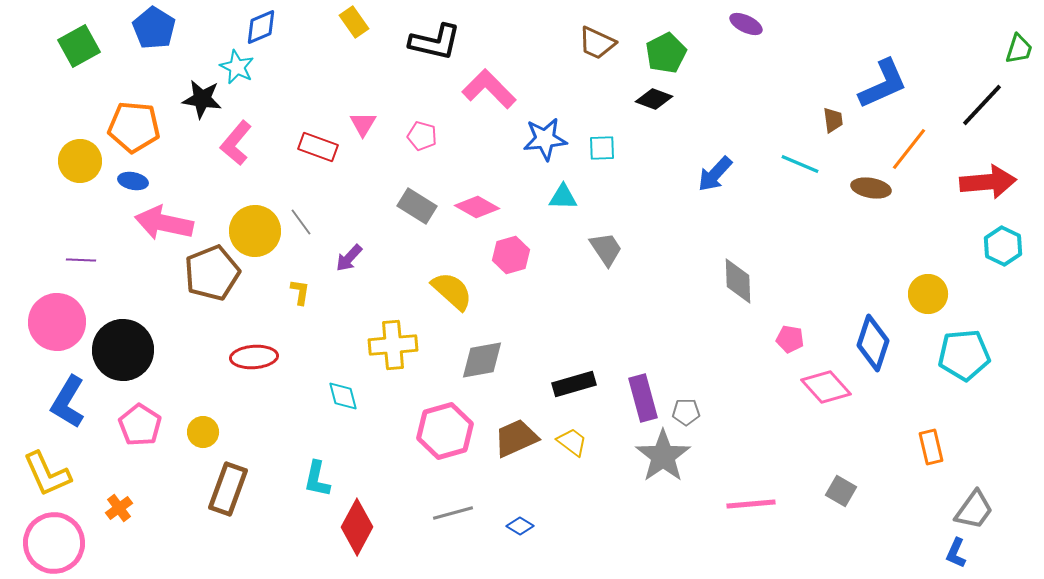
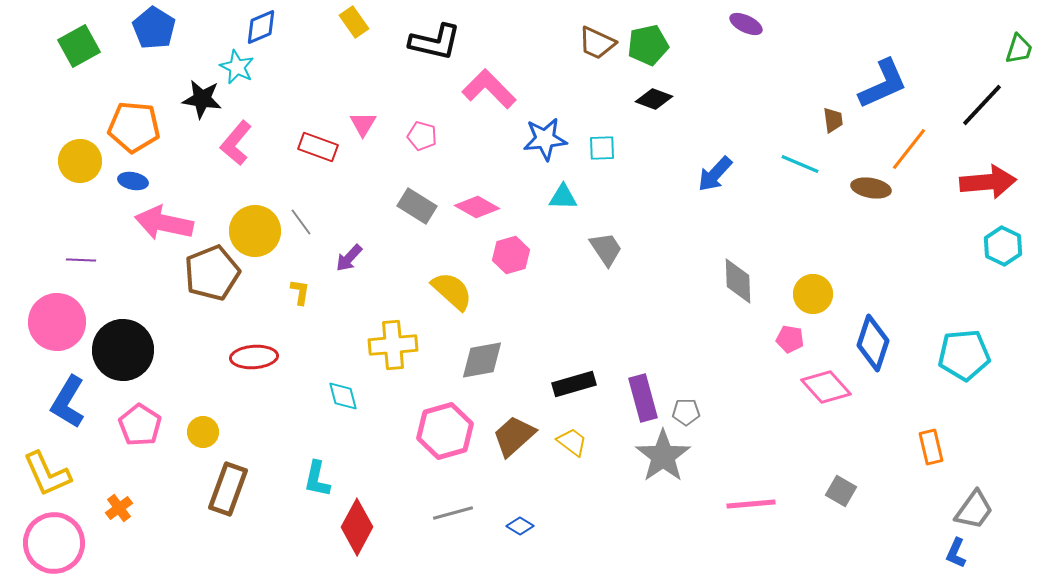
green pentagon at (666, 53): moved 18 px left, 8 px up; rotated 15 degrees clockwise
yellow circle at (928, 294): moved 115 px left
brown trapezoid at (516, 438): moved 2 px left, 2 px up; rotated 18 degrees counterclockwise
